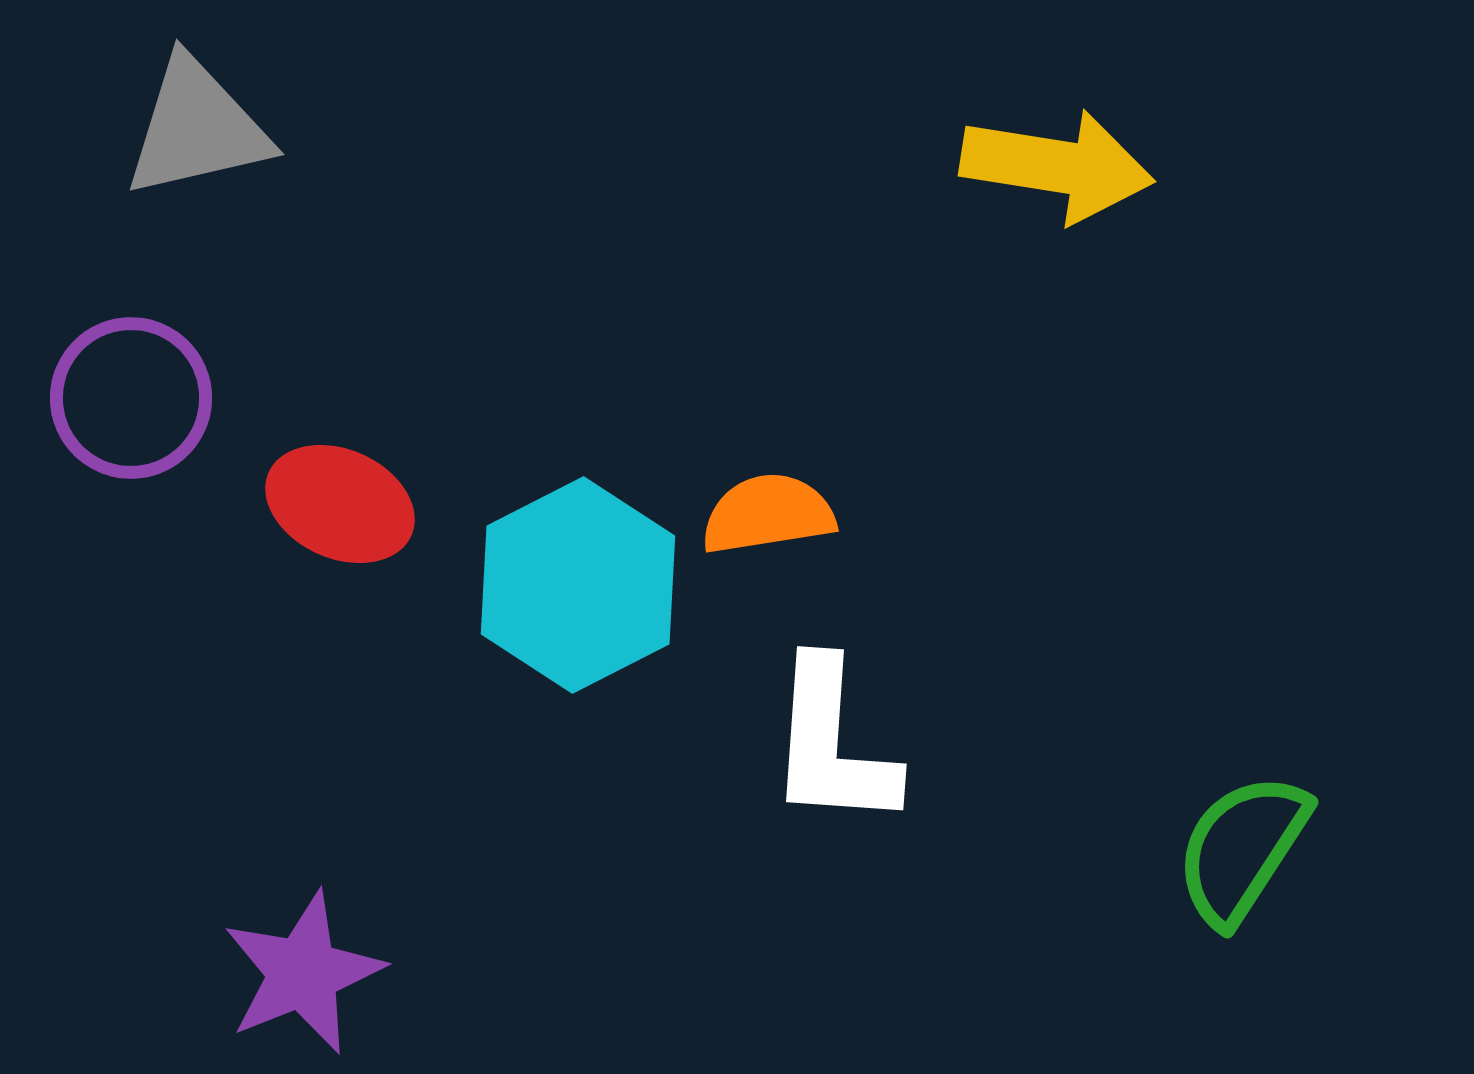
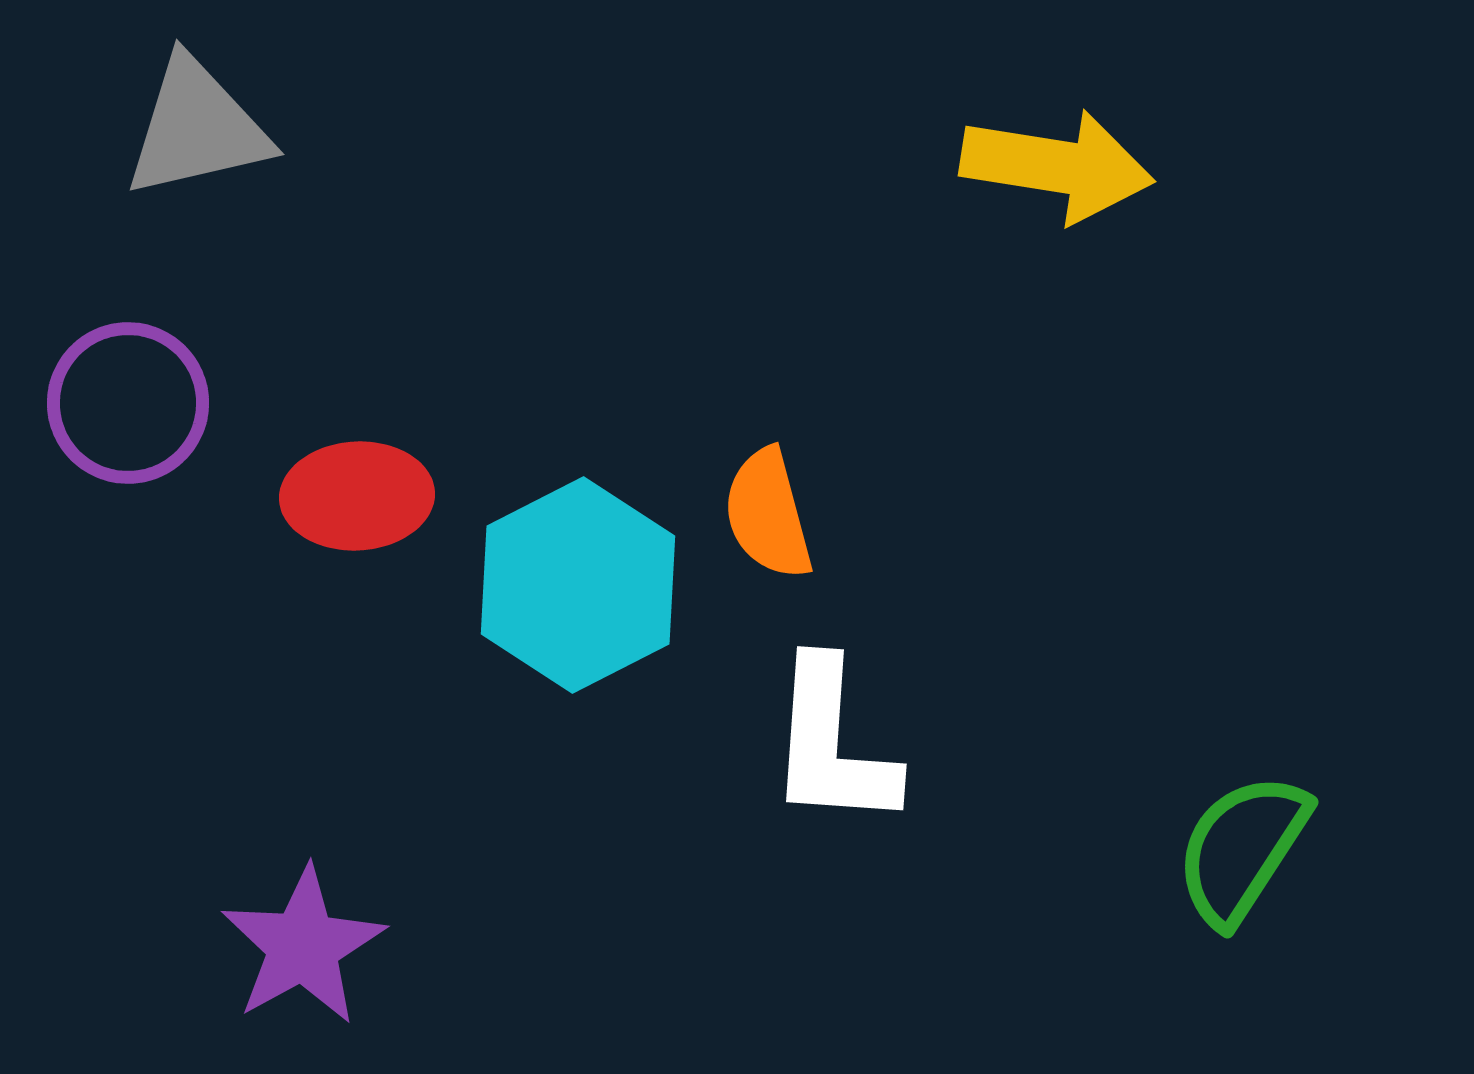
purple circle: moved 3 px left, 5 px down
red ellipse: moved 17 px right, 8 px up; rotated 27 degrees counterclockwise
orange semicircle: rotated 96 degrees counterclockwise
purple star: moved 27 px up; rotated 7 degrees counterclockwise
